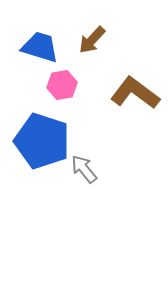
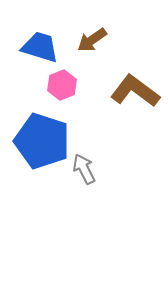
brown arrow: rotated 12 degrees clockwise
pink hexagon: rotated 12 degrees counterclockwise
brown L-shape: moved 2 px up
gray arrow: rotated 12 degrees clockwise
